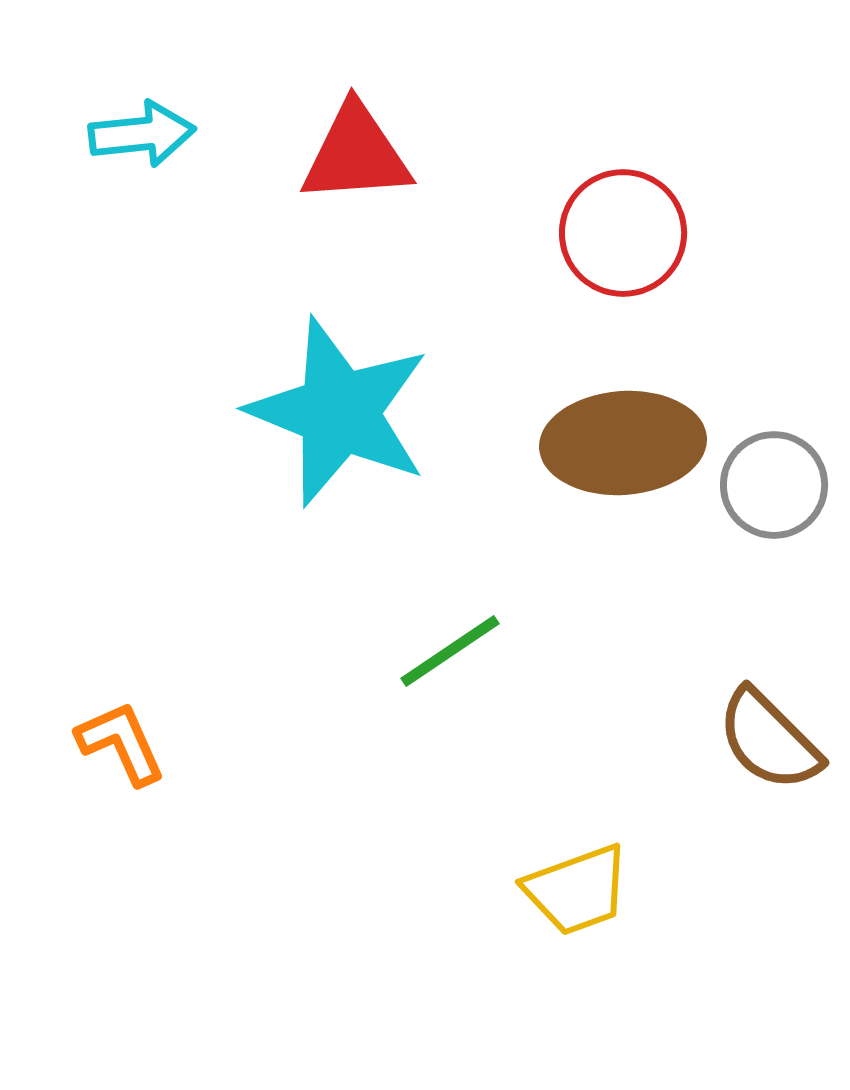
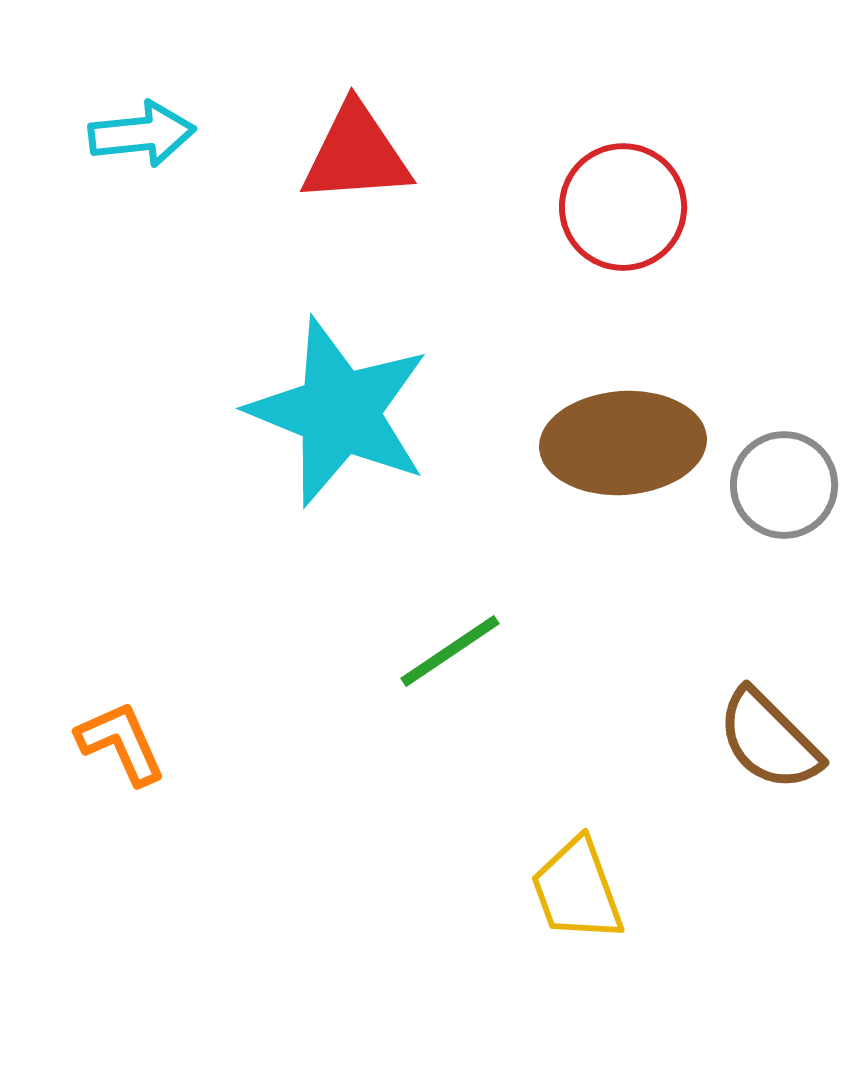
red circle: moved 26 px up
gray circle: moved 10 px right
yellow trapezoid: rotated 90 degrees clockwise
